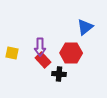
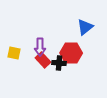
yellow square: moved 2 px right
black cross: moved 11 px up
